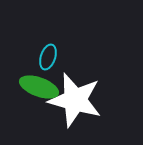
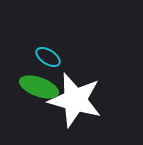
cyan ellipse: rotated 75 degrees counterclockwise
